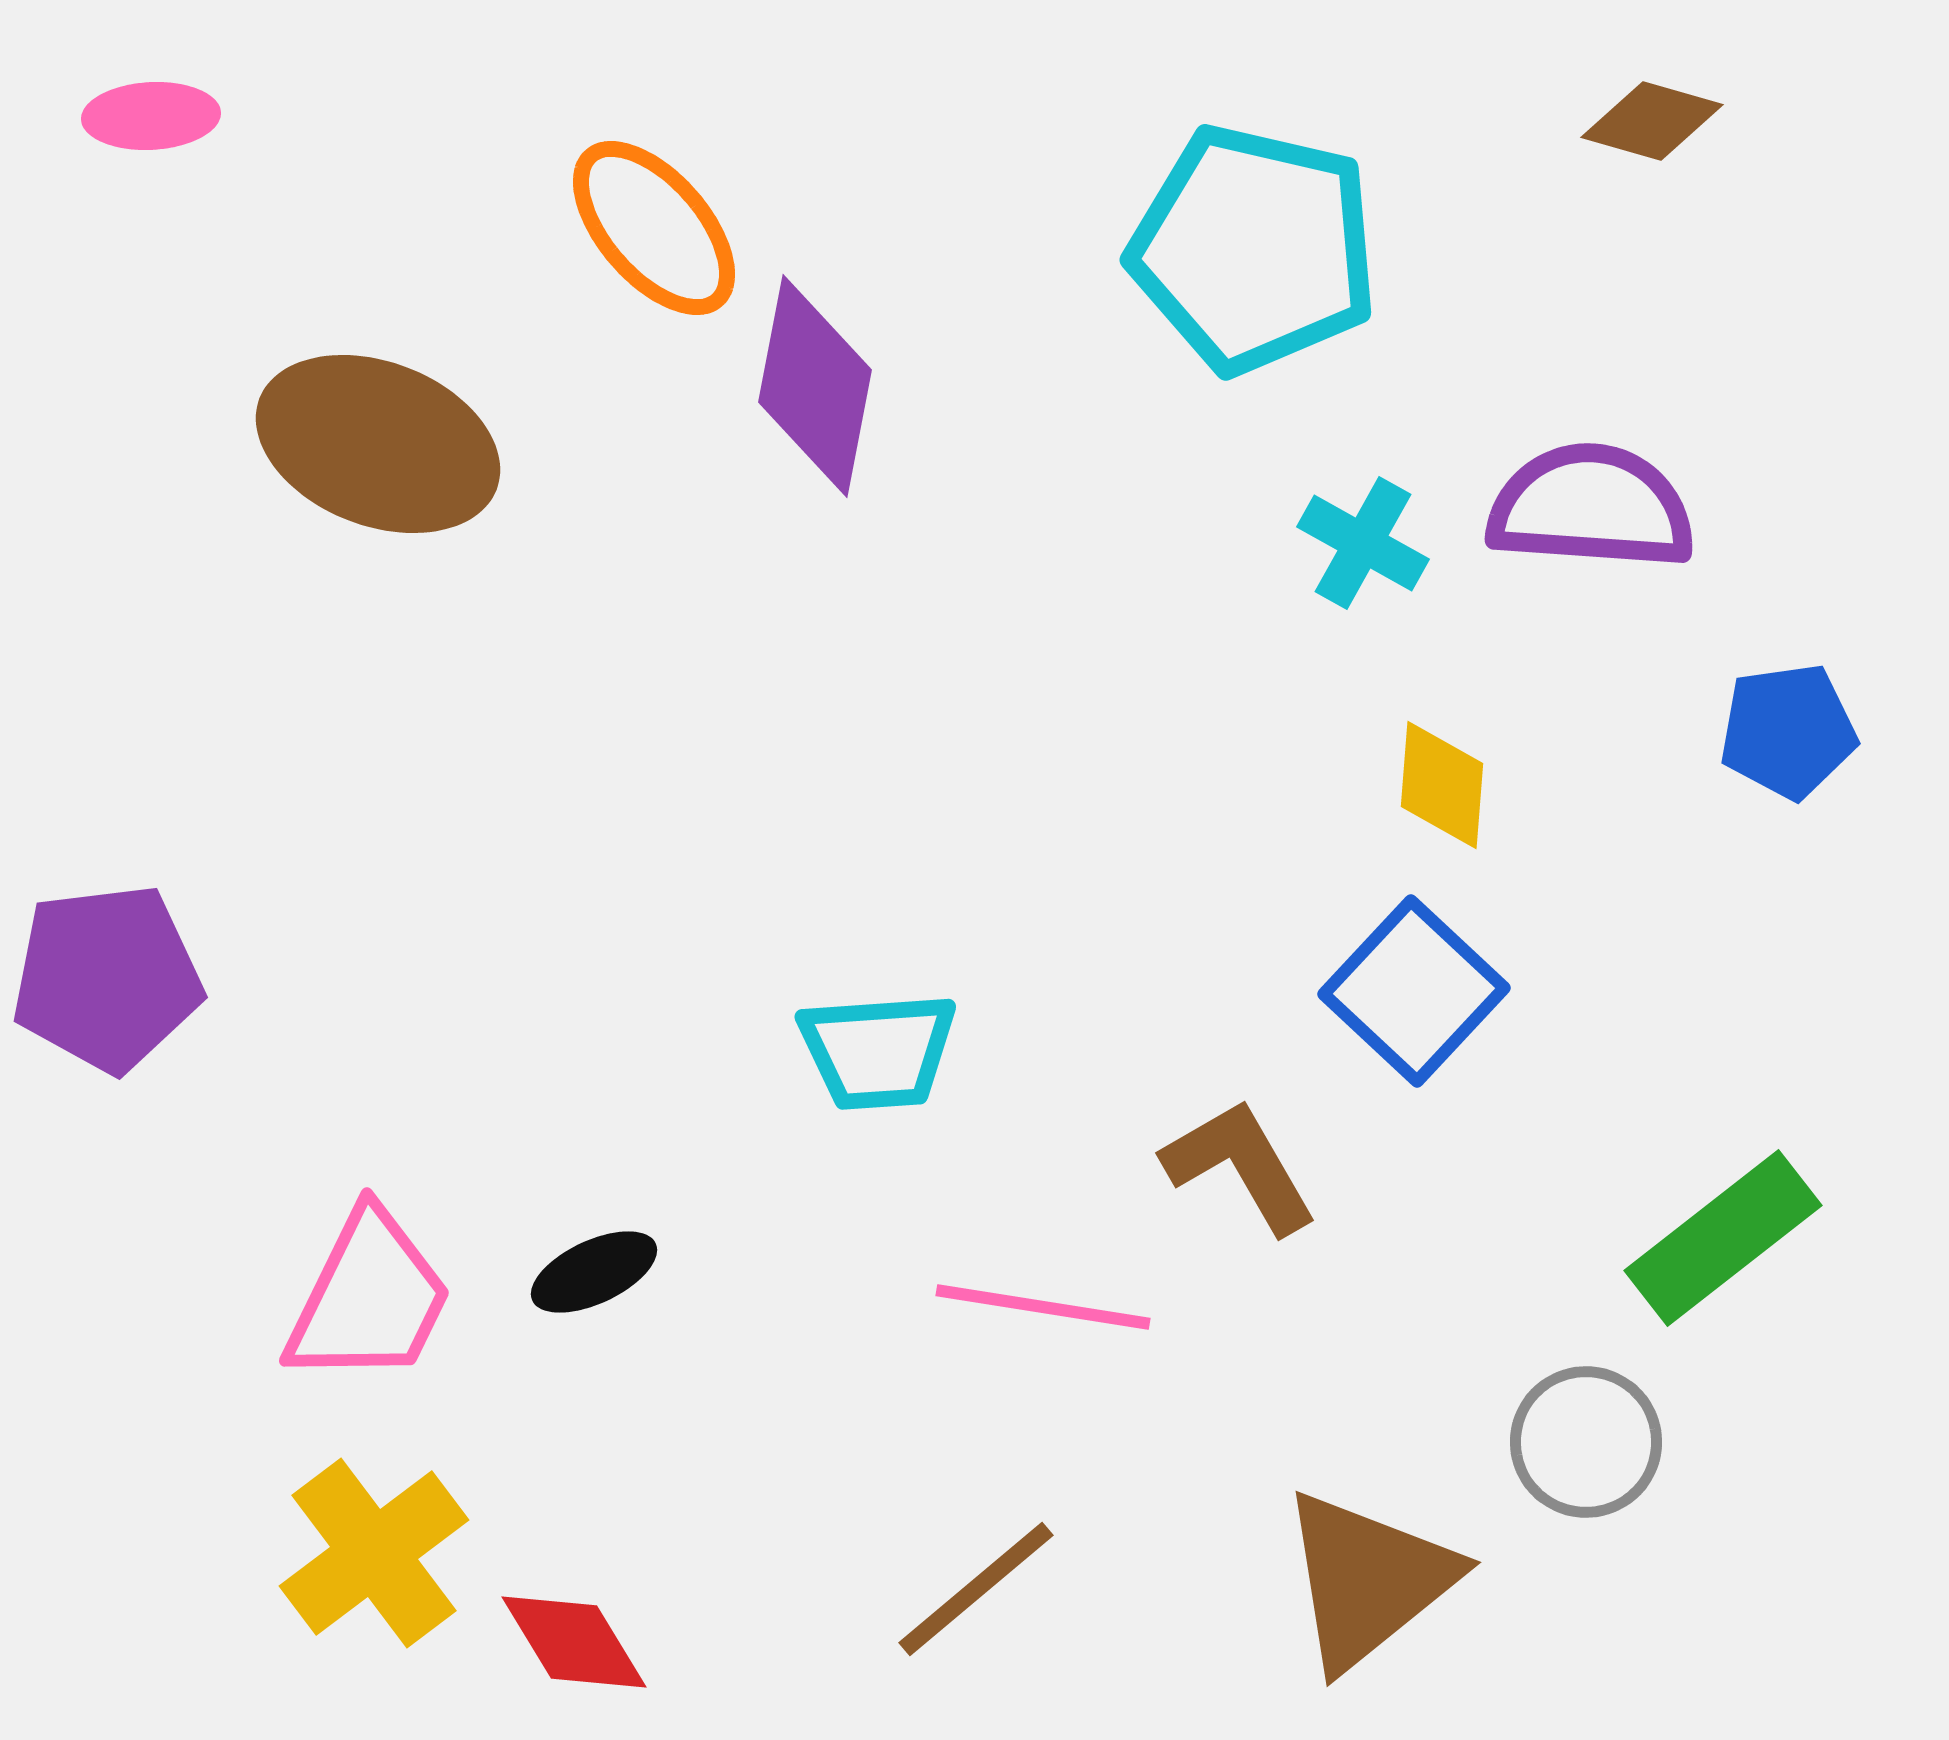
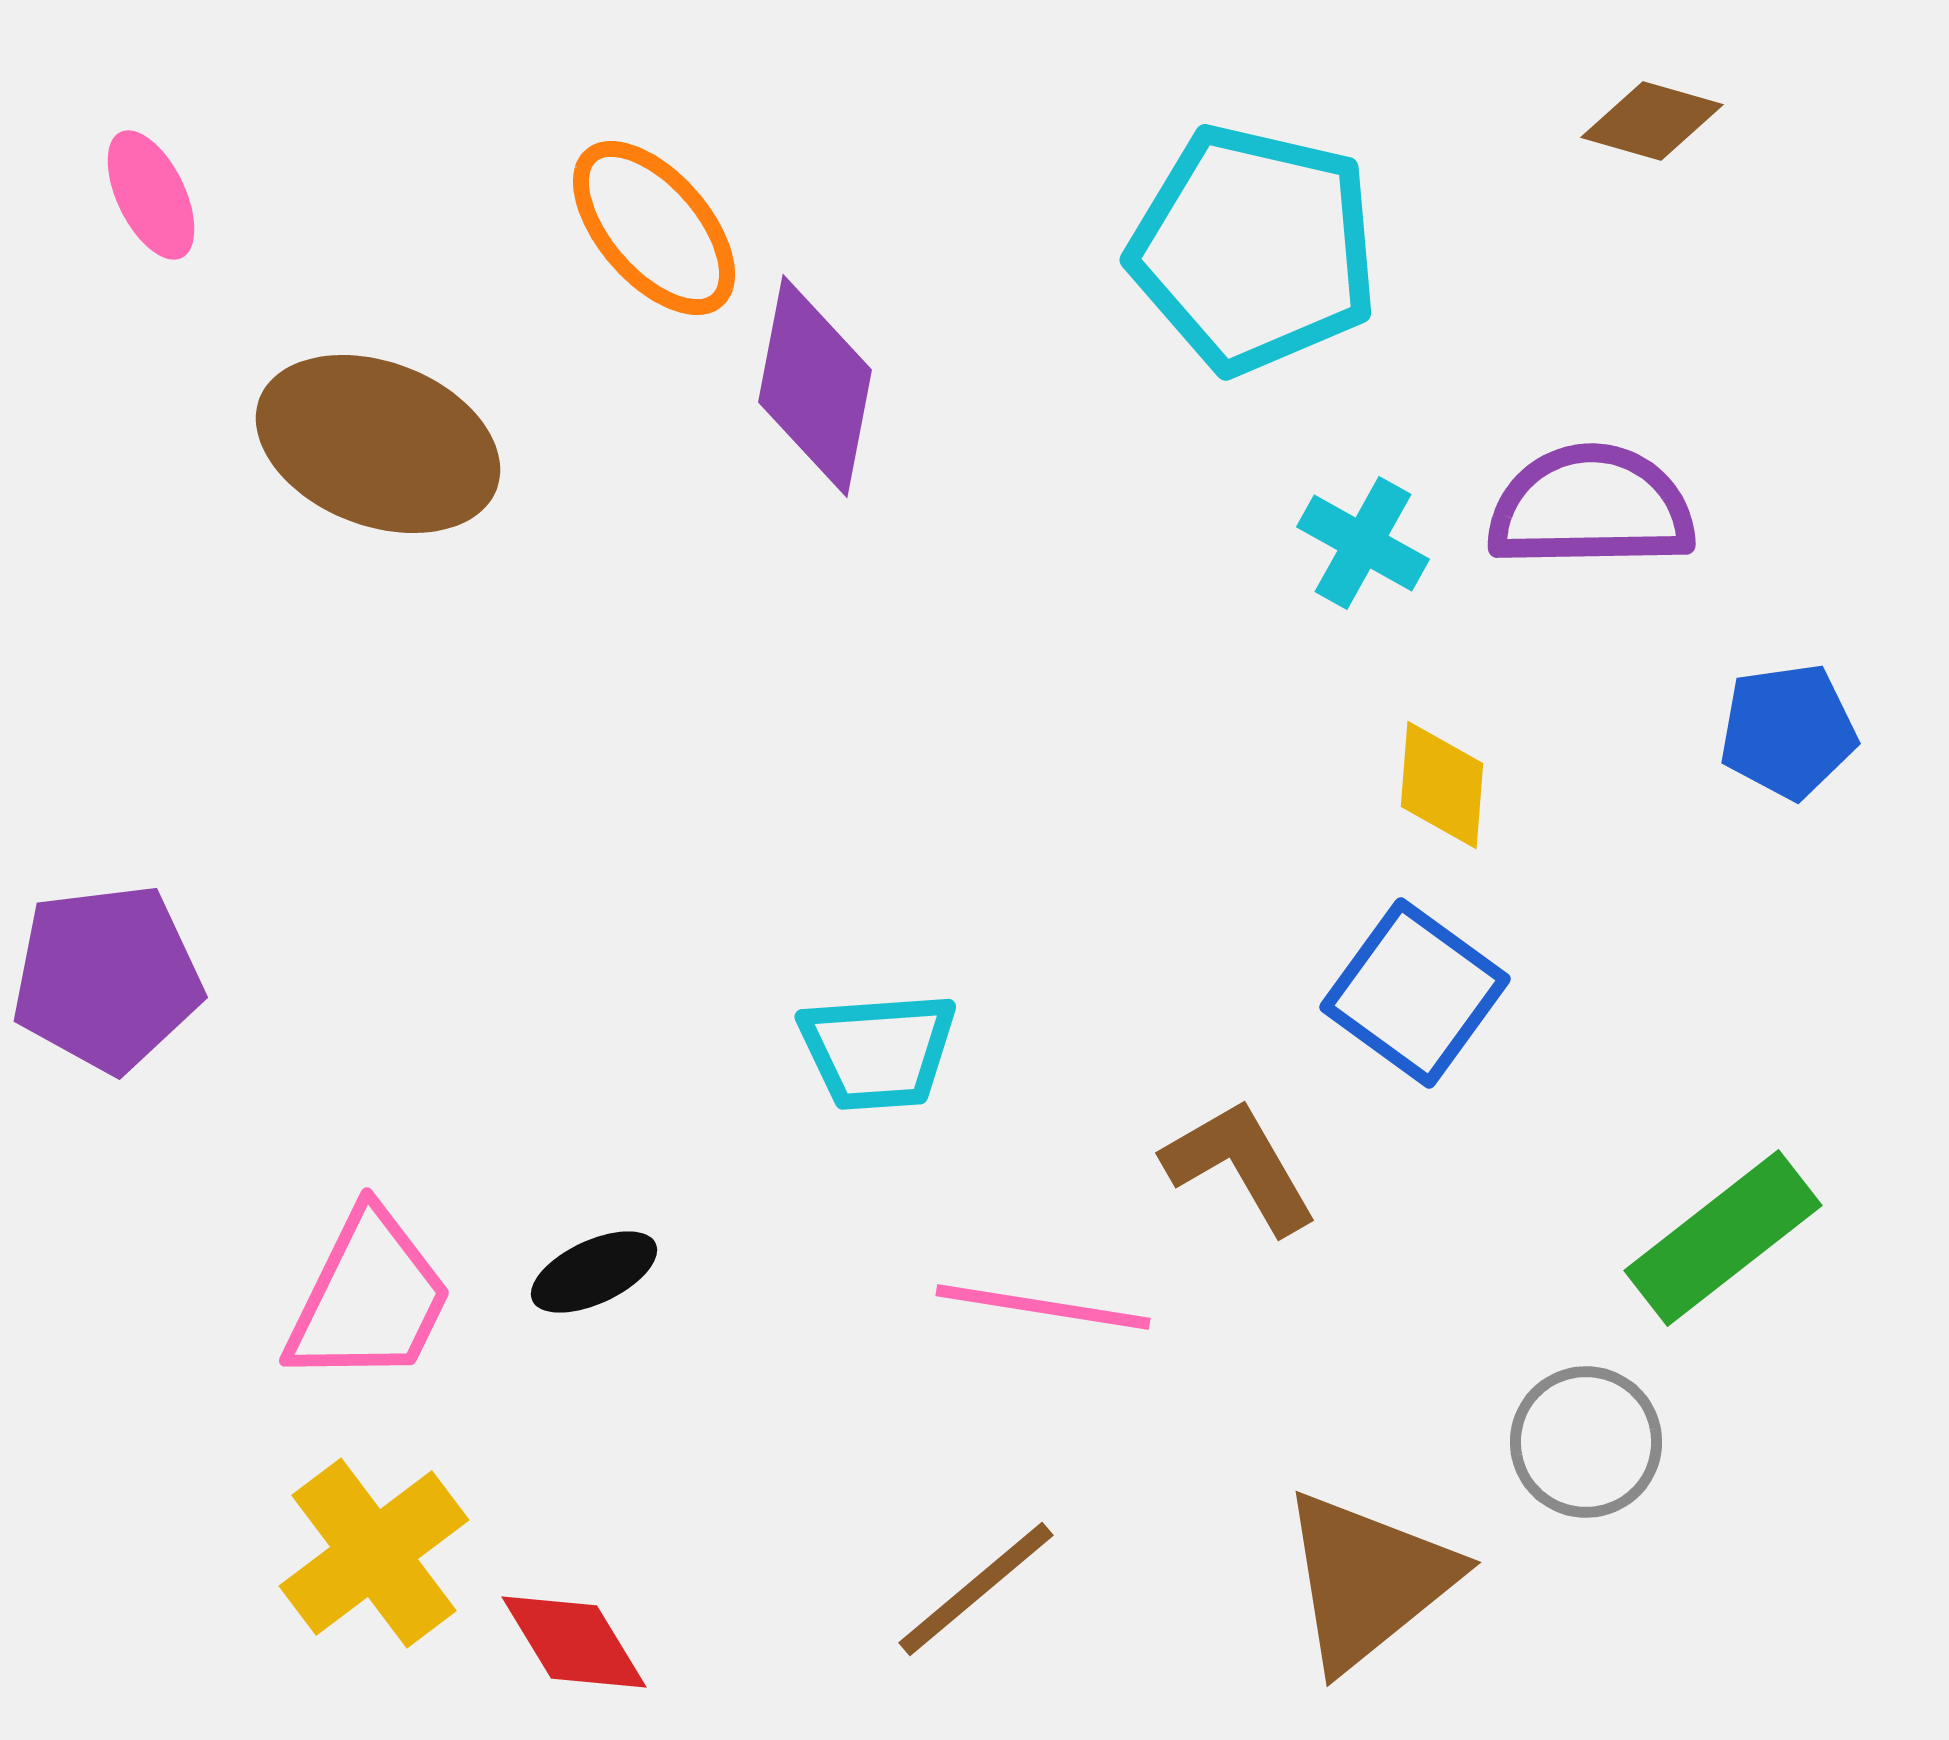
pink ellipse: moved 79 px down; rotated 67 degrees clockwise
purple semicircle: rotated 5 degrees counterclockwise
blue square: moved 1 px right, 2 px down; rotated 7 degrees counterclockwise
